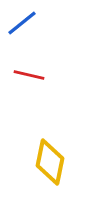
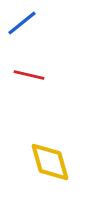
yellow diamond: rotated 27 degrees counterclockwise
